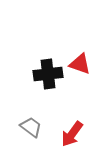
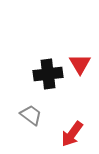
red triangle: rotated 40 degrees clockwise
gray trapezoid: moved 12 px up
